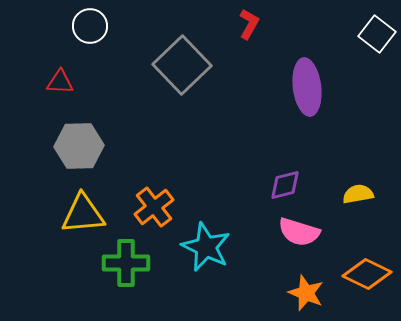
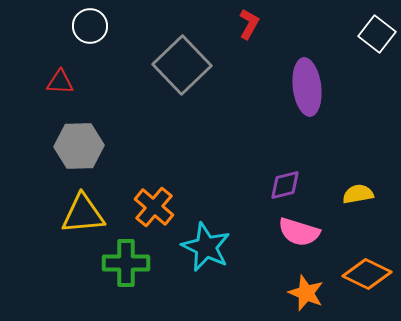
orange cross: rotated 12 degrees counterclockwise
